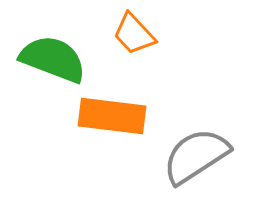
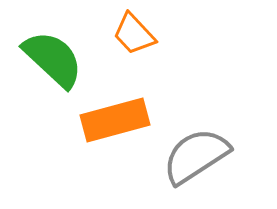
green semicircle: rotated 22 degrees clockwise
orange rectangle: moved 3 px right, 4 px down; rotated 22 degrees counterclockwise
